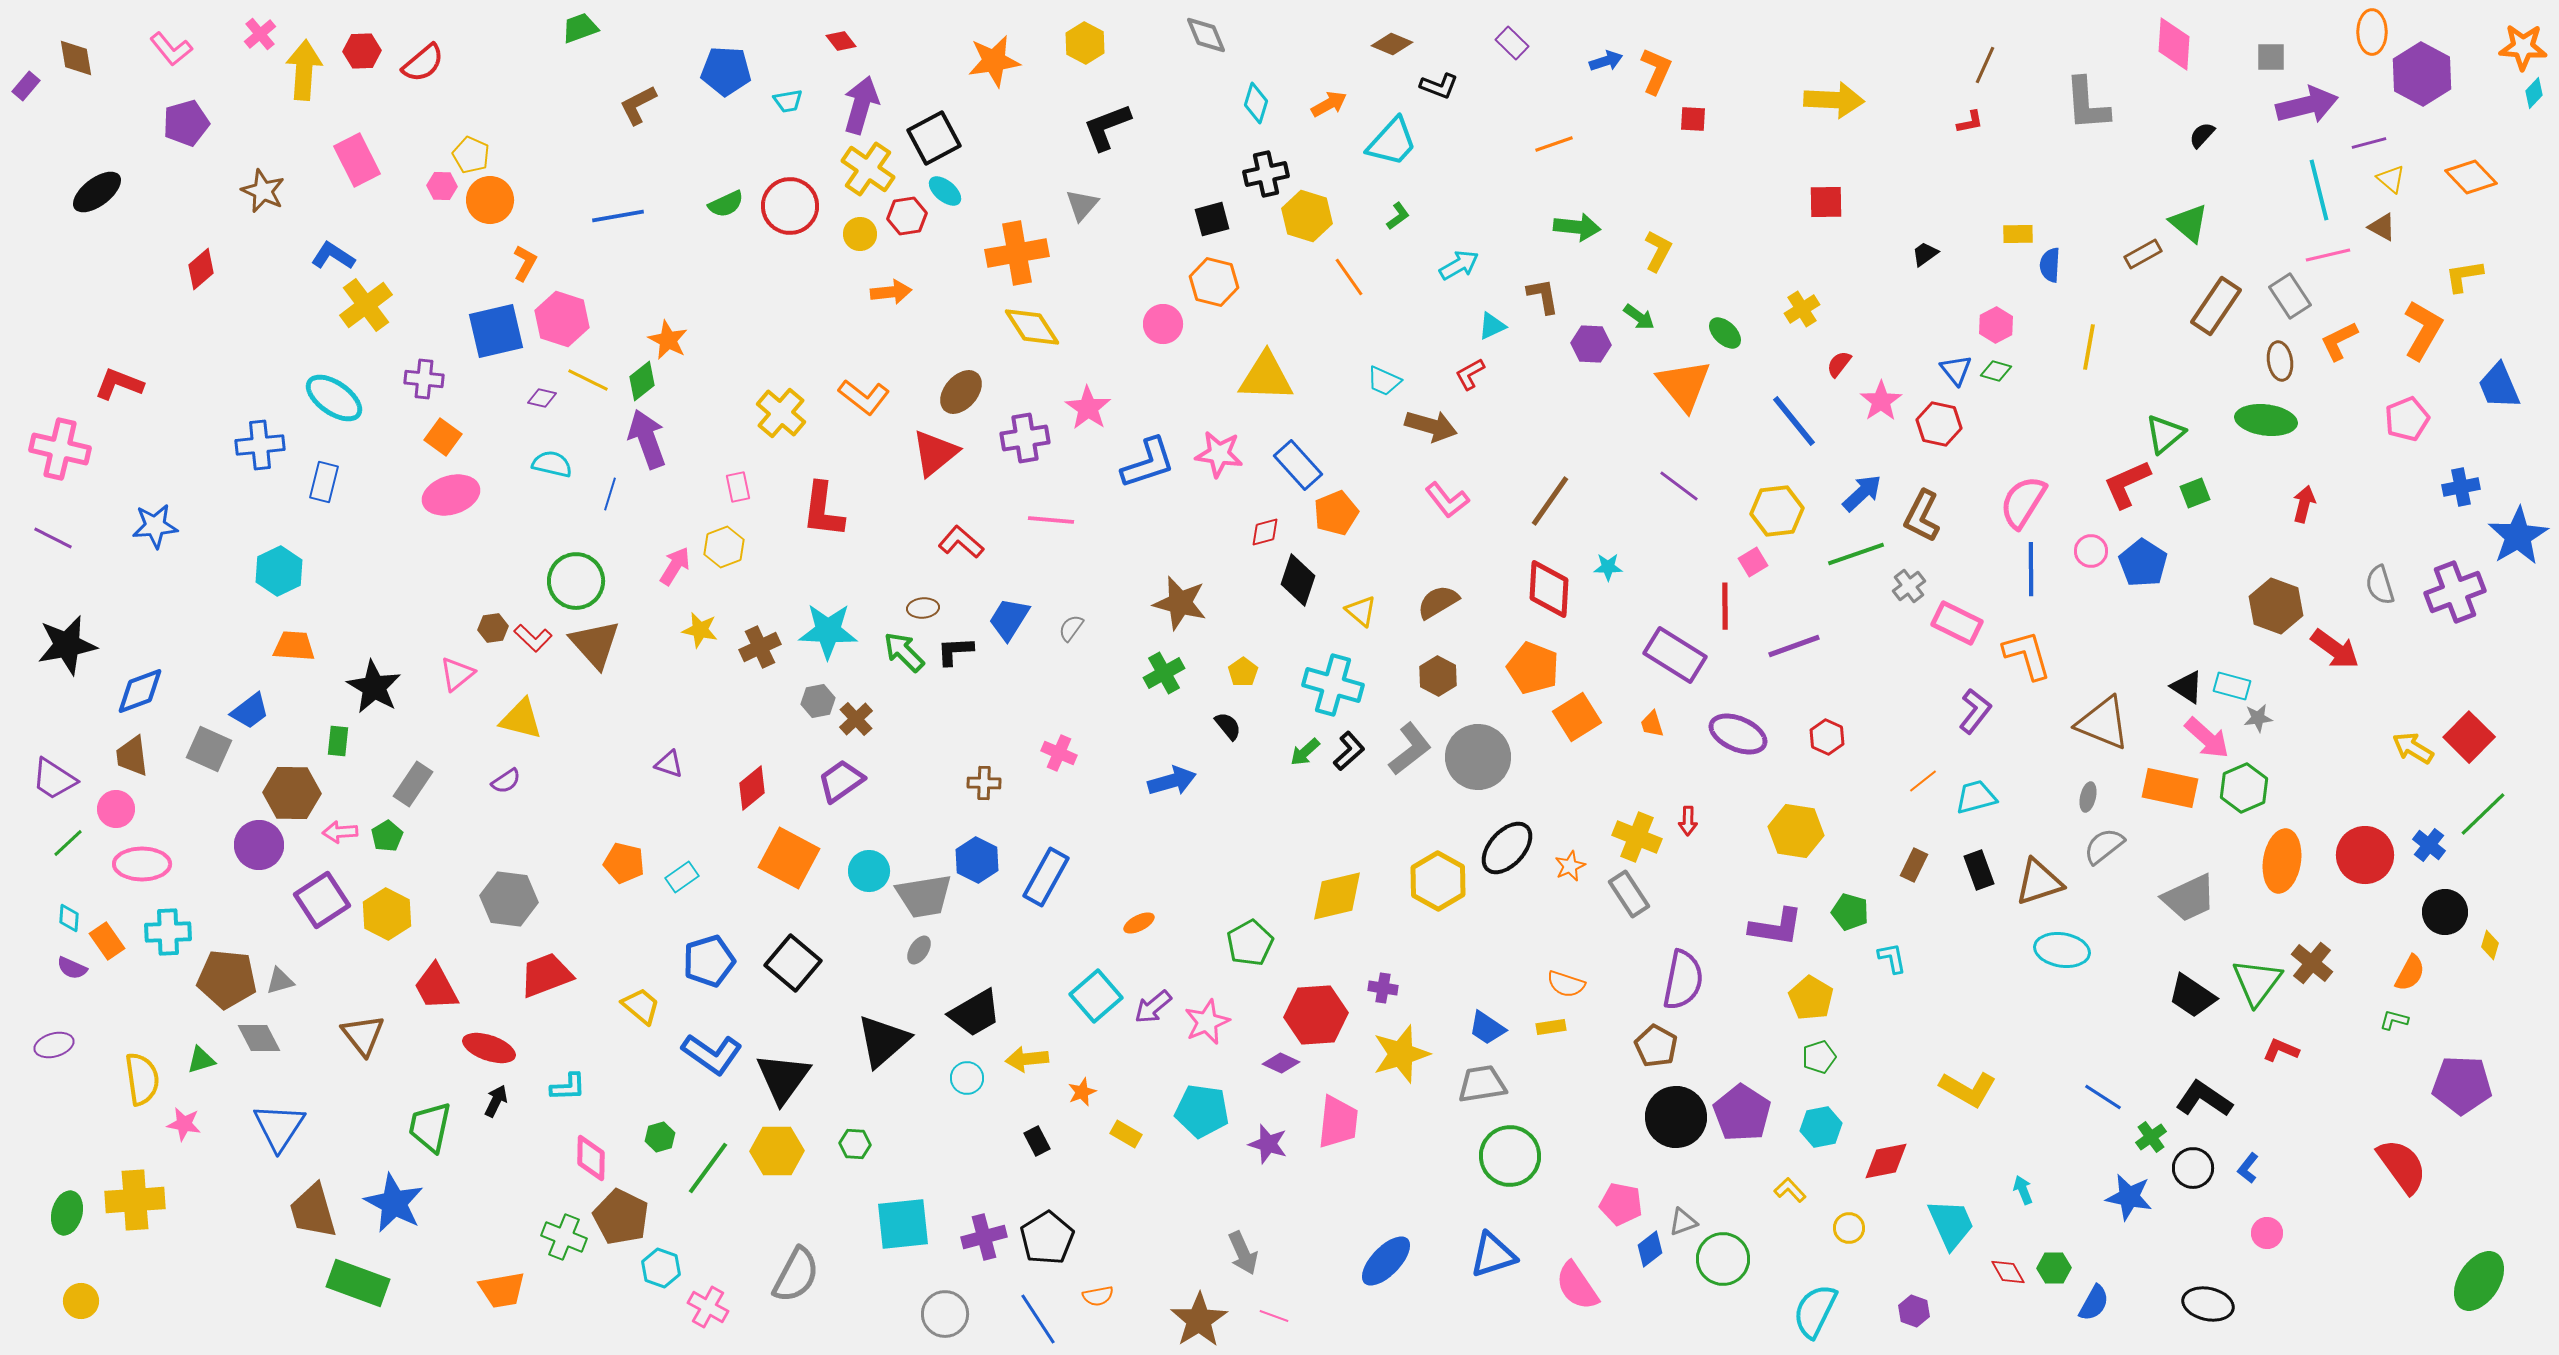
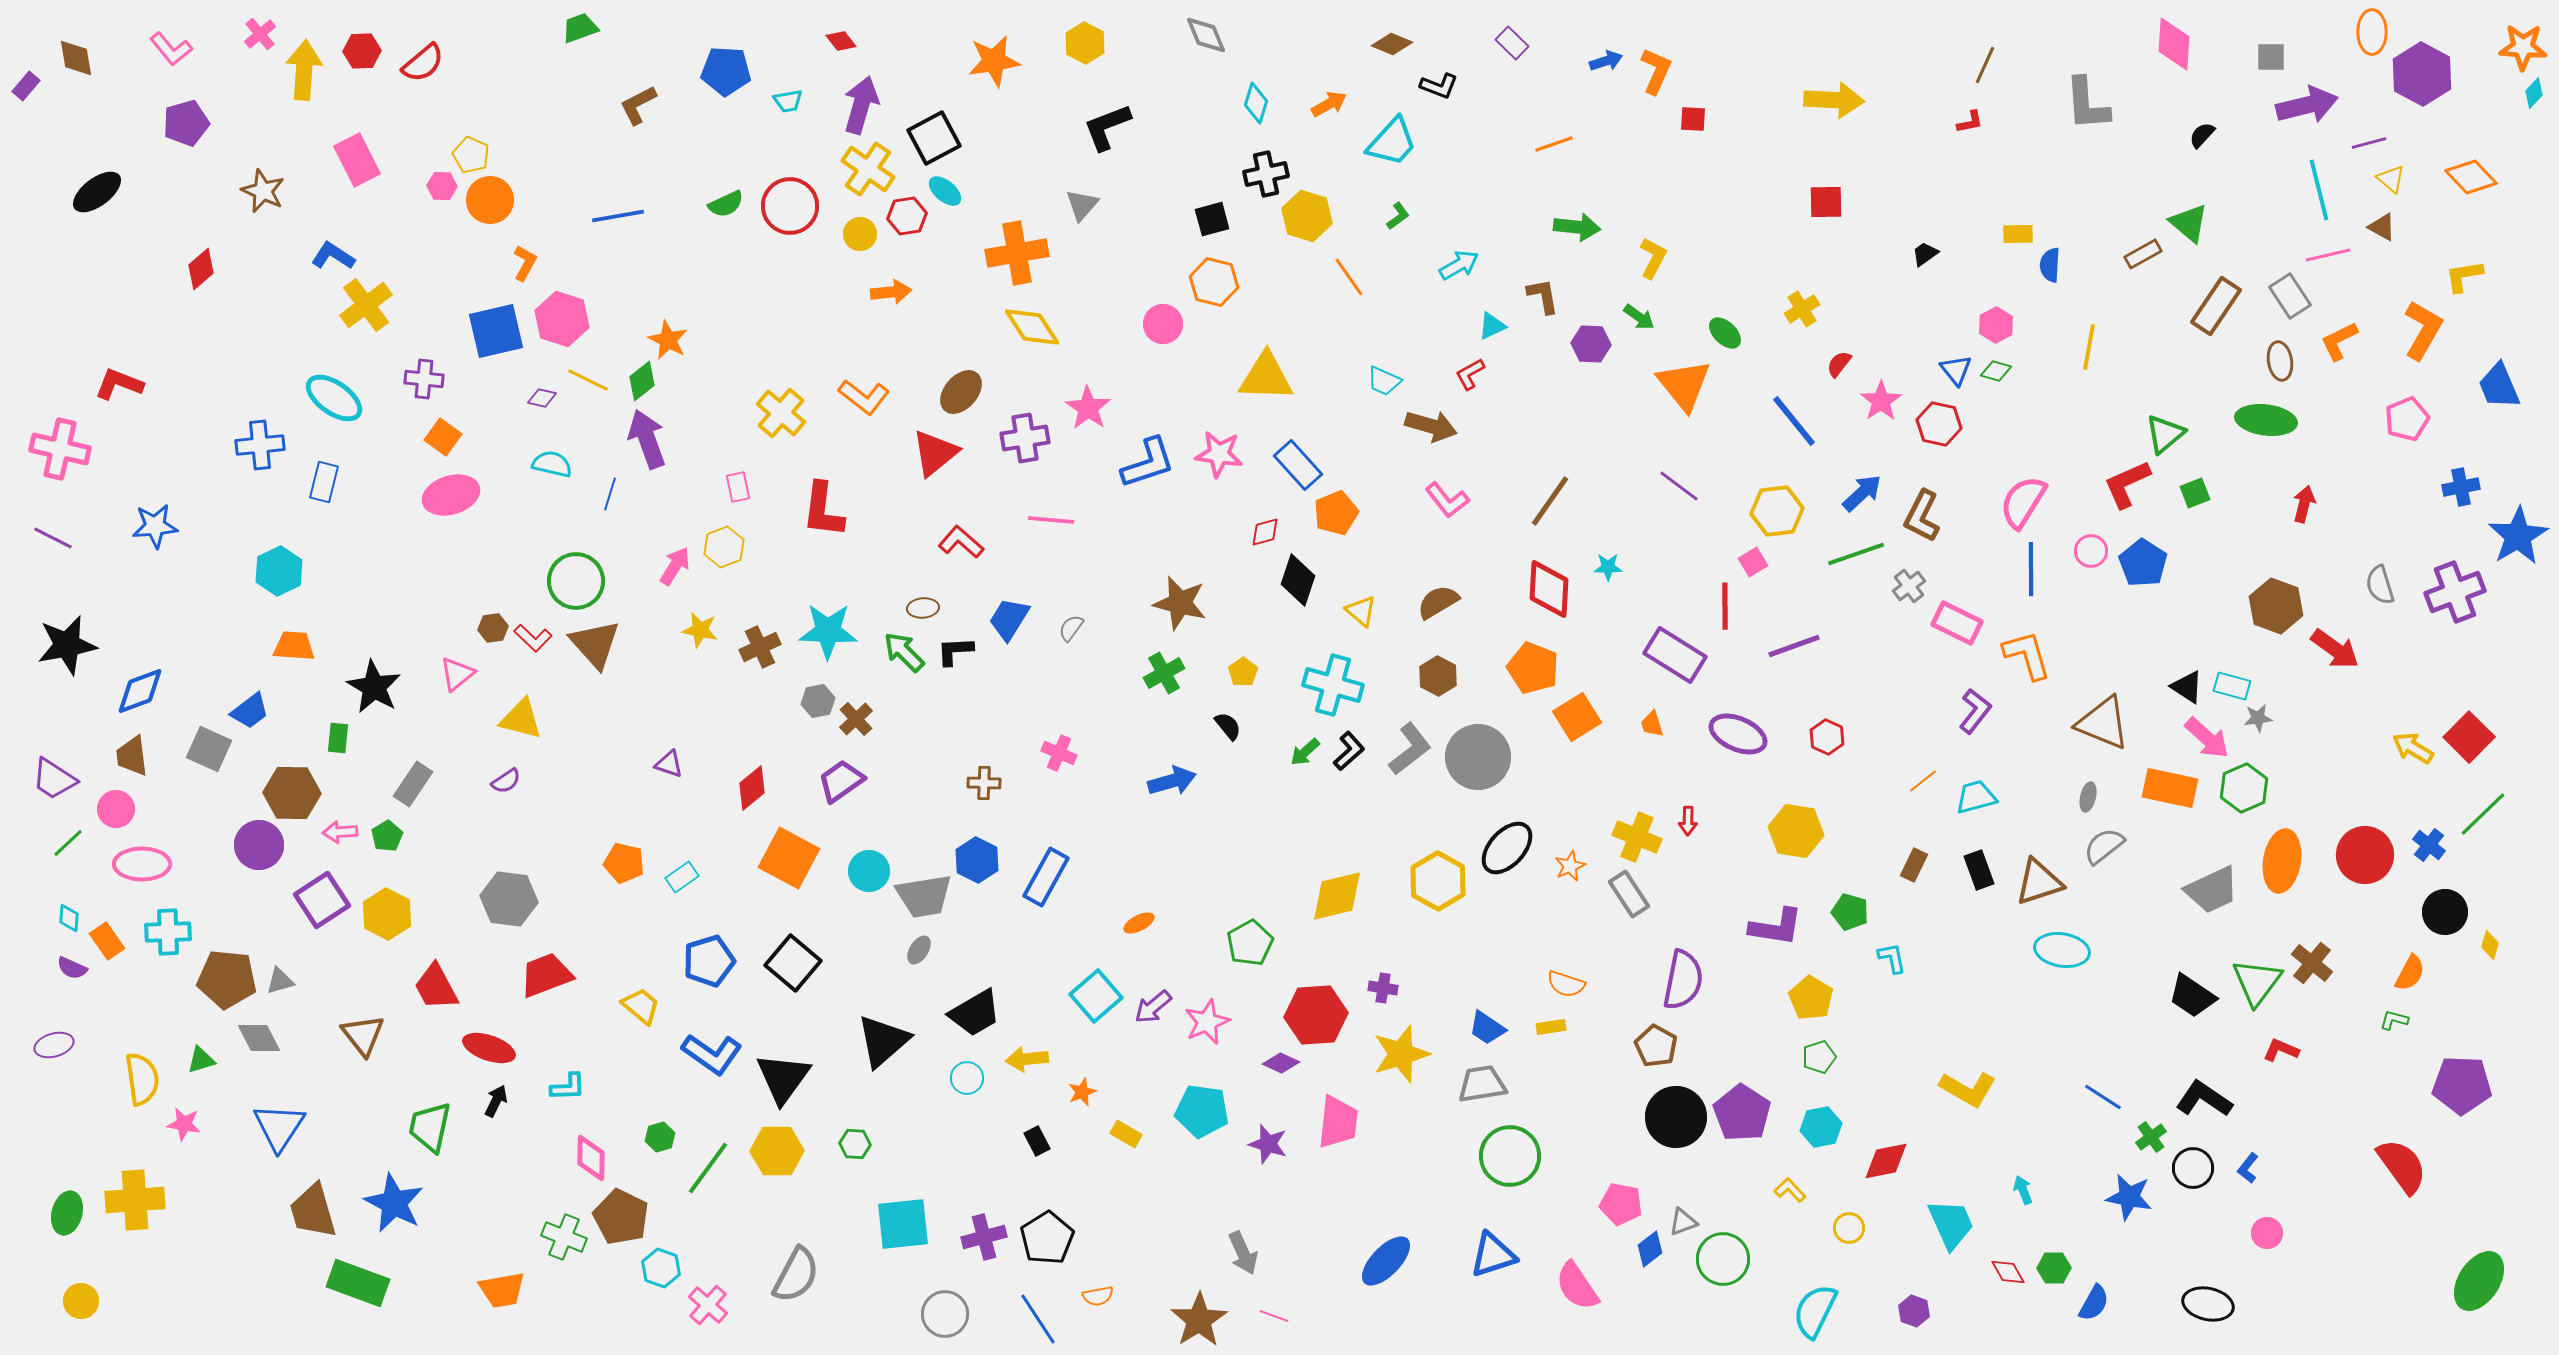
yellow L-shape at (1658, 251): moved 5 px left, 7 px down
green rectangle at (338, 741): moved 3 px up
gray trapezoid at (2189, 898): moved 23 px right, 8 px up
pink cross at (708, 1307): moved 2 px up; rotated 12 degrees clockwise
